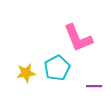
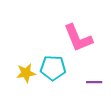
cyan pentagon: moved 4 px left; rotated 30 degrees clockwise
purple line: moved 4 px up
